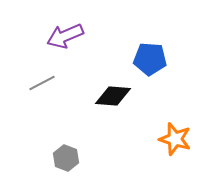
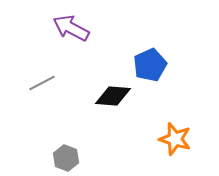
purple arrow: moved 6 px right, 8 px up; rotated 51 degrees clockwise
blue pentagon: moved 6 px down; rotated 28 degrees counterclockwise
